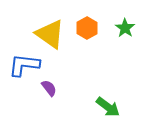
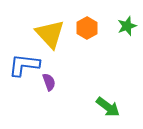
green star: moved 2 px right, 2 px up; rotated 18 degrees clockwise
yellow triangle: rotated 12 degrees clockwise
purple semicircle: moved 6 px up; rotated 18 degrees clockwise
